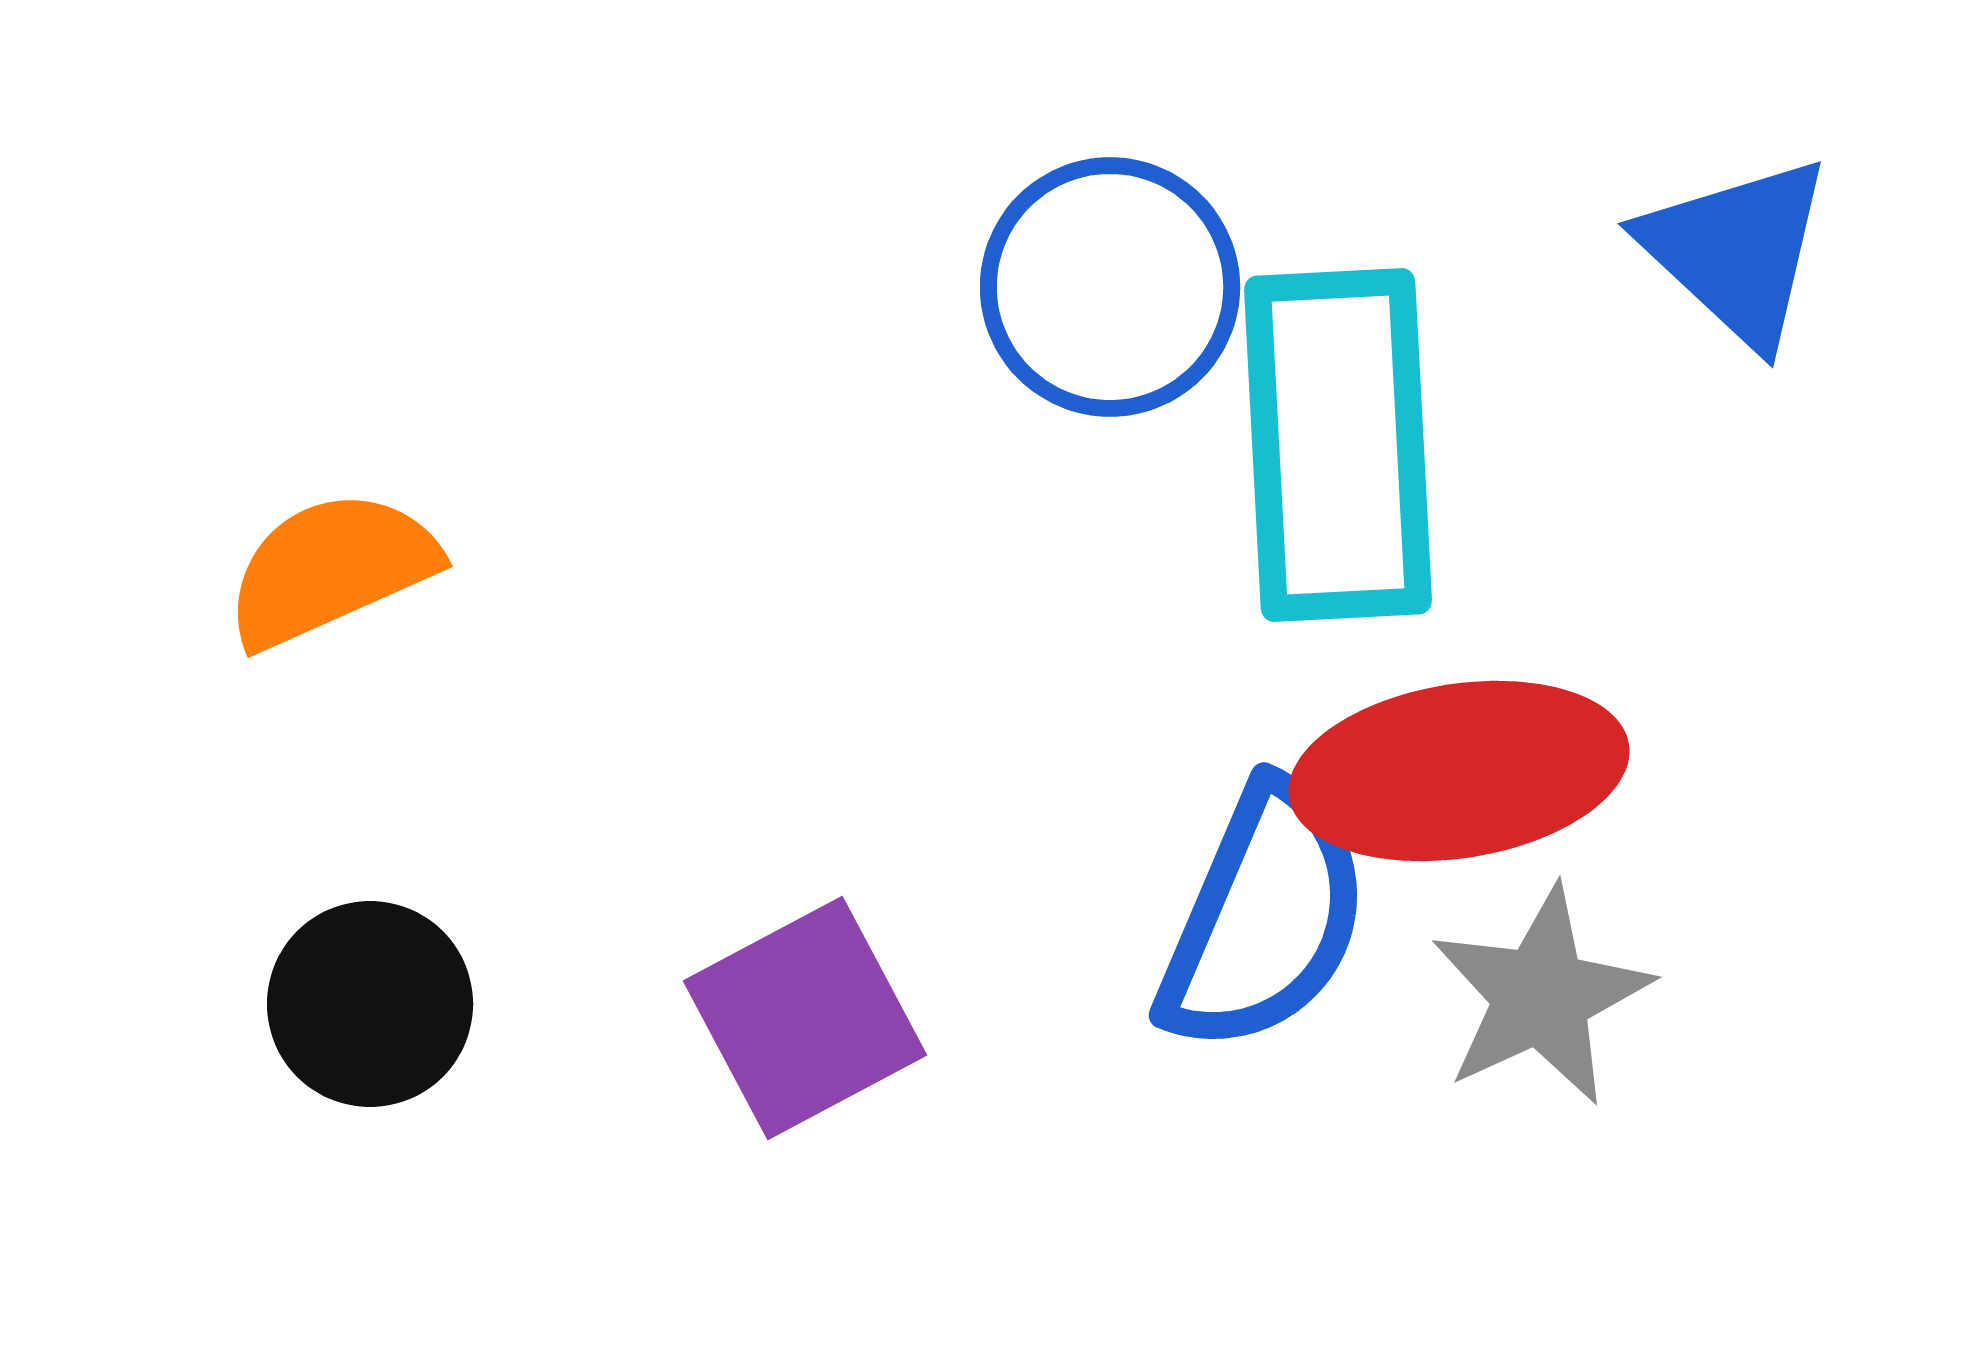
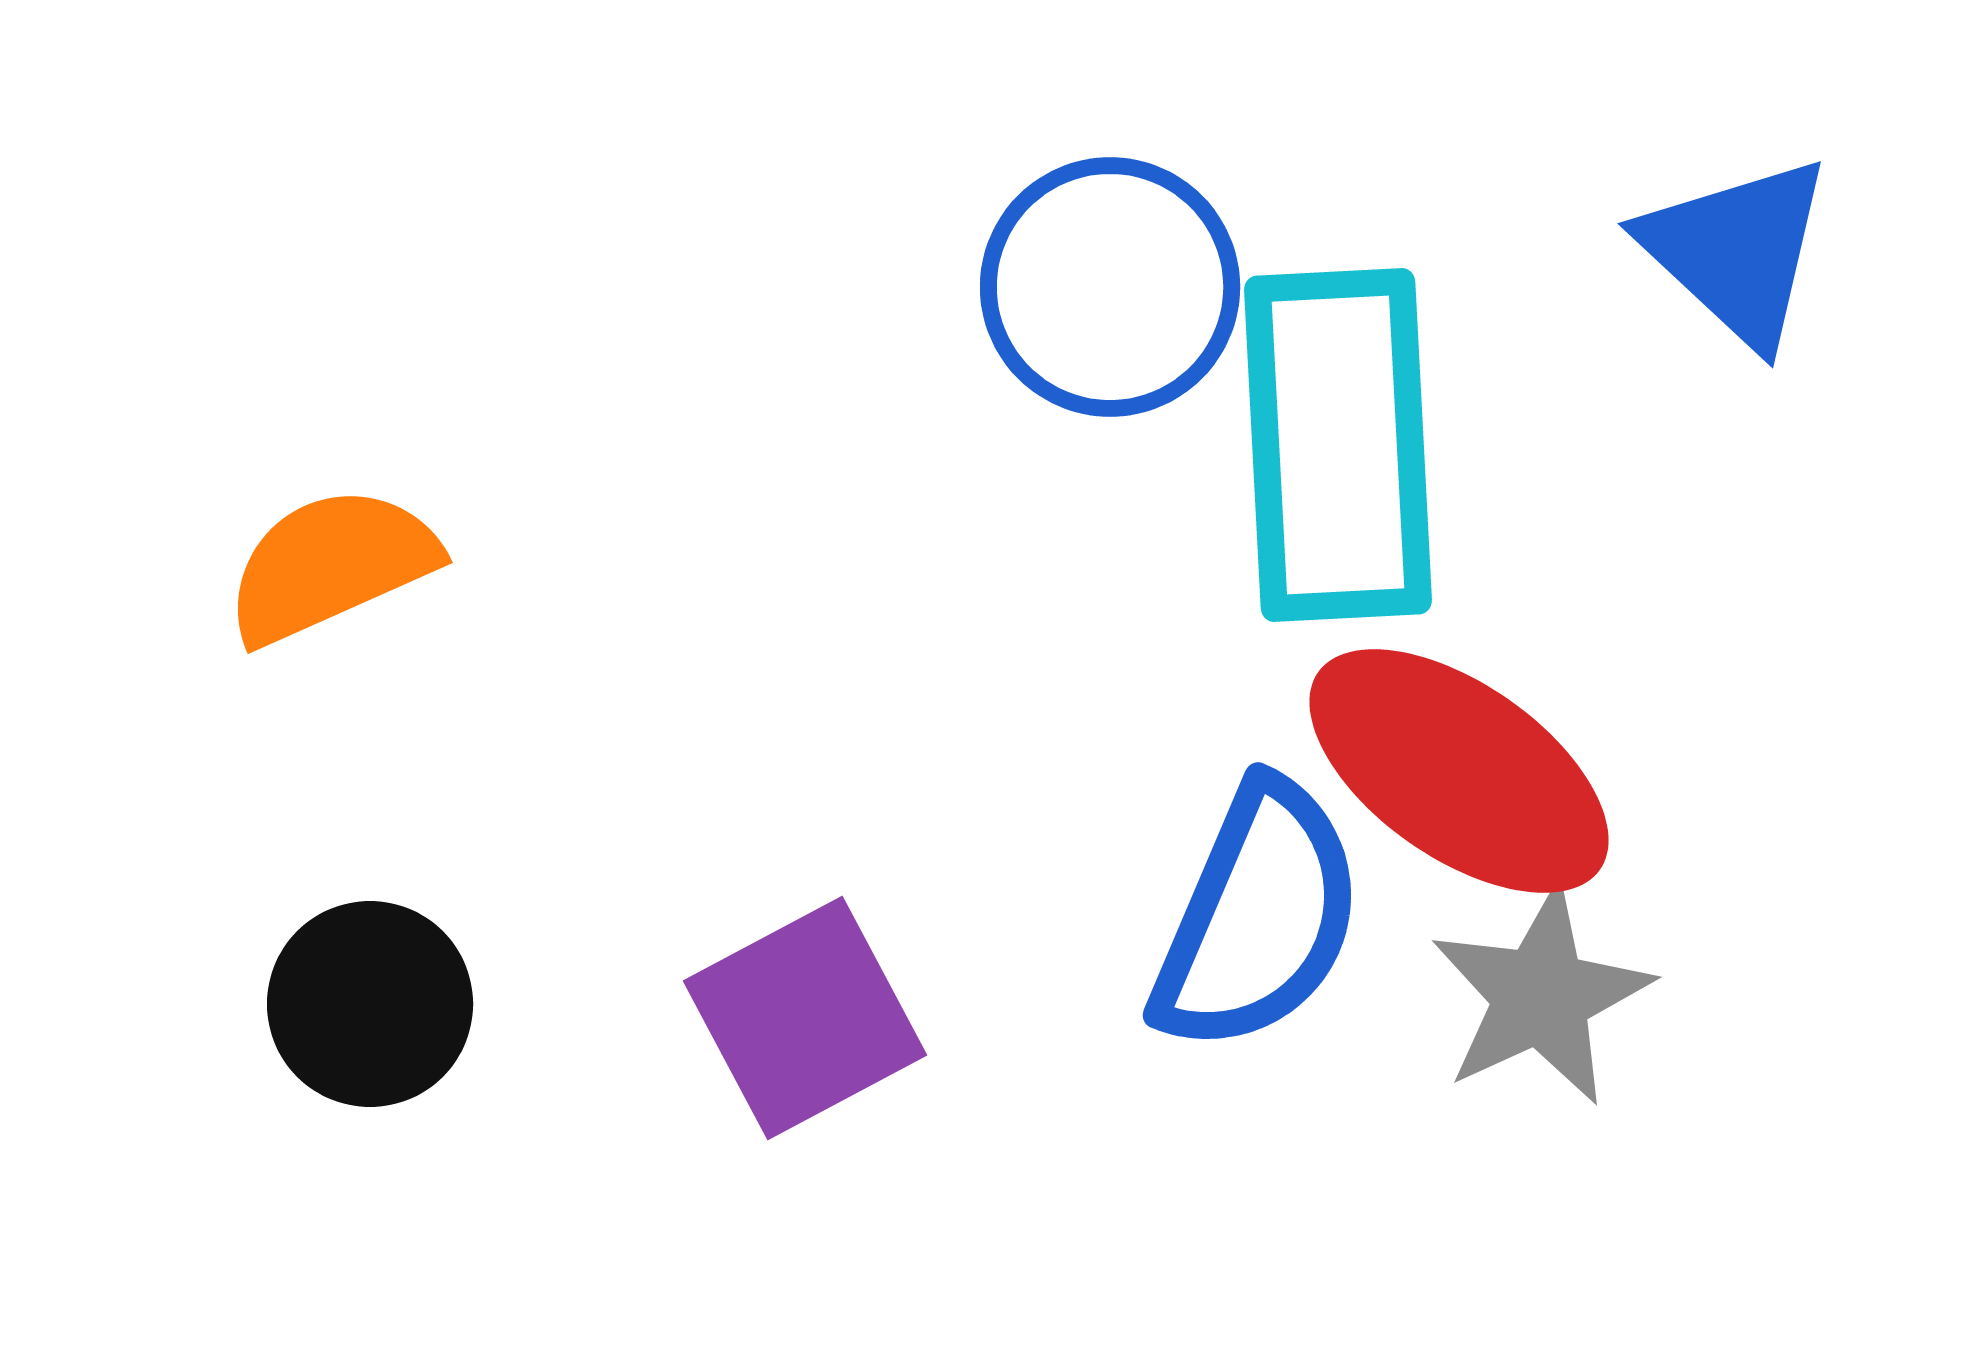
orange semicircle: moved 4 px up
red ellipse: rotated 44 degrees clockwise
blue semicircle: moved 6 px left
